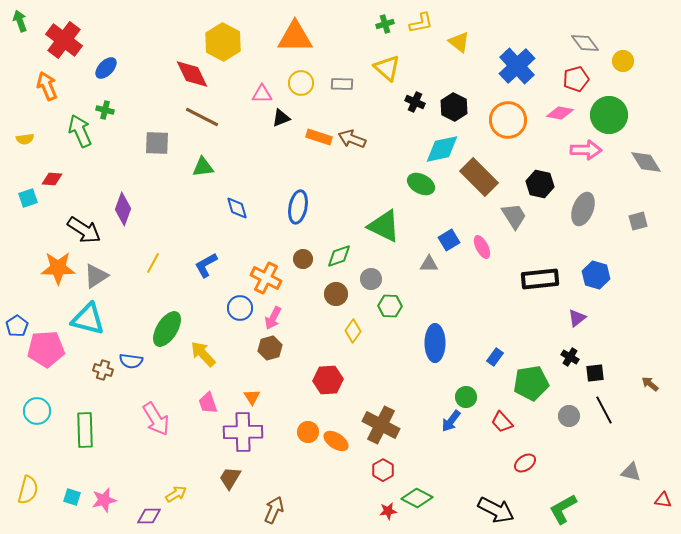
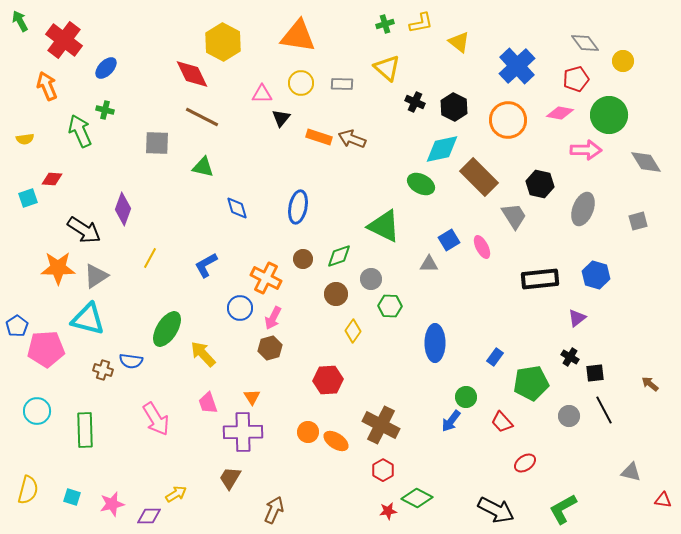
green arrow at (20, 21): rotated 10 degrees counterclockwise
orange triangle at (295, 37): moved 3 px right, 1 px up; rotated 9 degrees clockwise
black triangle at (281, 118): rotated 30 degrees counterclockwise
green triangle at (203, 167): rotated 20 degrees clockwise
yellow line at (153, 263): moved 3 px left, 5 px up
pink star at (104, 500): moved 8 px right, 4 px down
